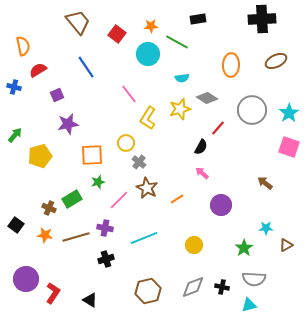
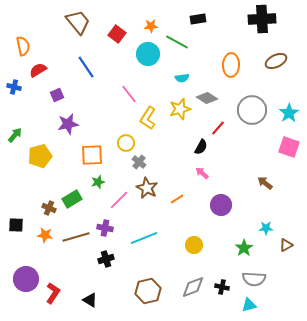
black square at (16, 225): rotated 35 degrees counterclockwise
